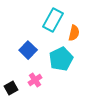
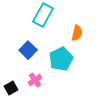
cyan rectangle: moved 10 px left, 5 px up
orange semicircle: moved 3 px right
